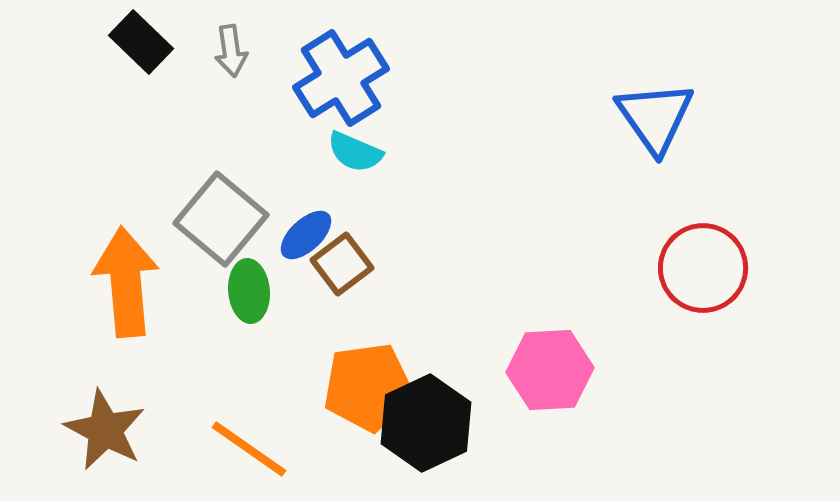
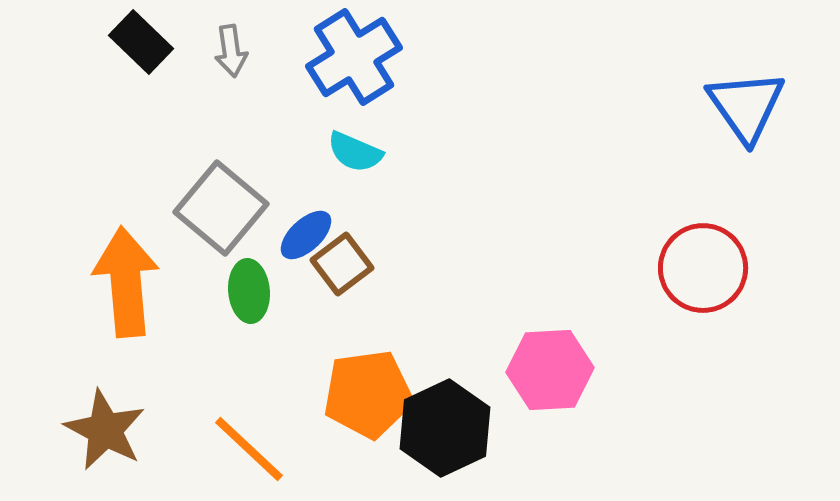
blue cross: moved 13 px right, 21 px up
blue triangle: moved 91 px right, 11 px up
gray square: moved 11 px up
orange pentagon: moved 7 px down
black hexagon: moved 19 px right, 5 px down
orange line: rotated 8 degrees clockwise
